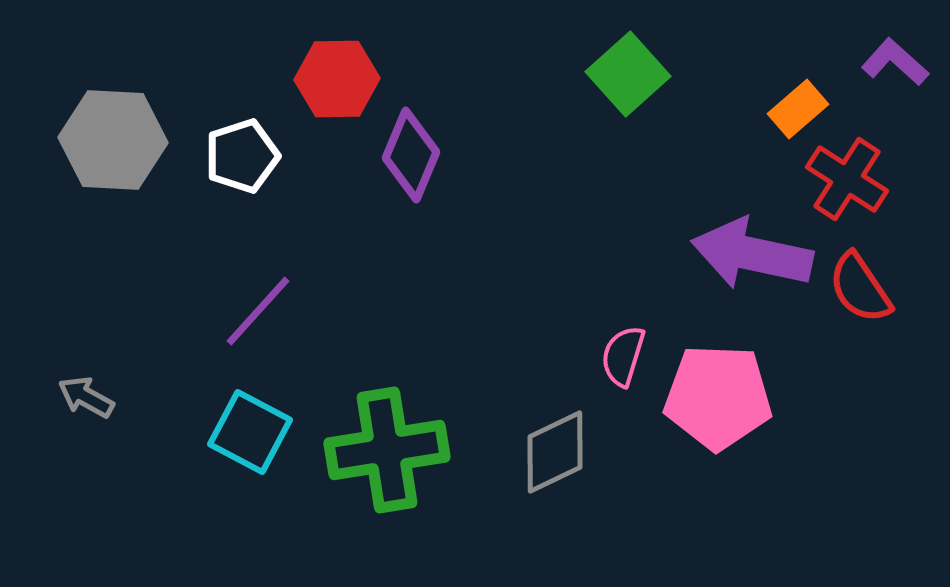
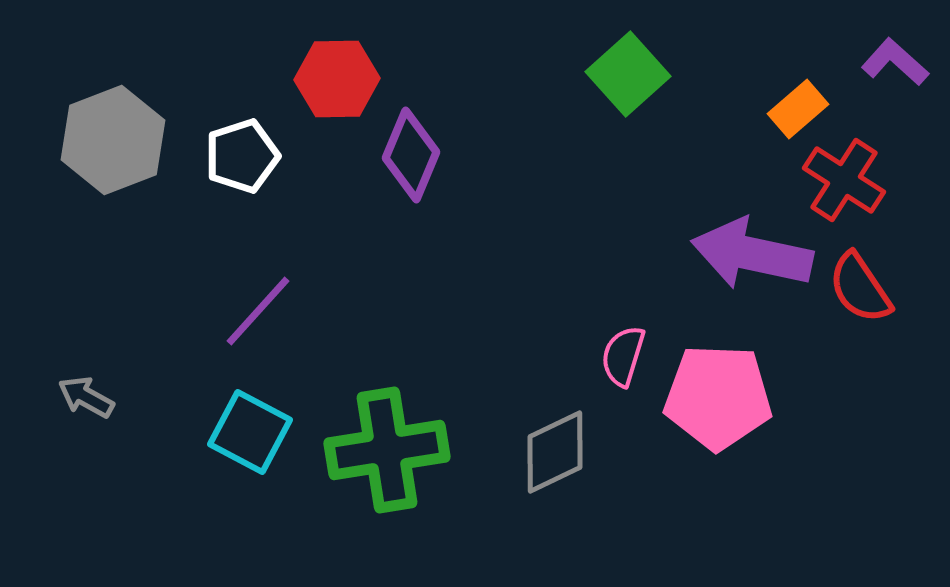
gray hexagon: rotated 24 degrees counterclockwise
red cross: moved 3 px left, 1 px down
